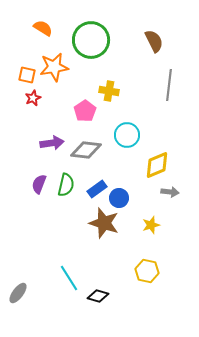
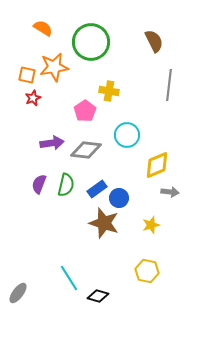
green circle: moved 2 px down
